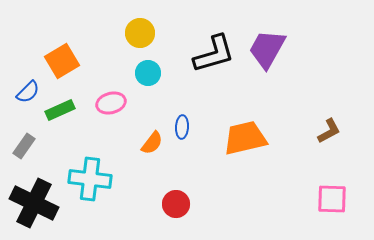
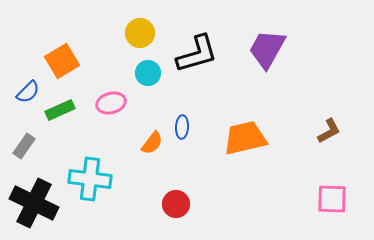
black L-shape: moved 17 px left
